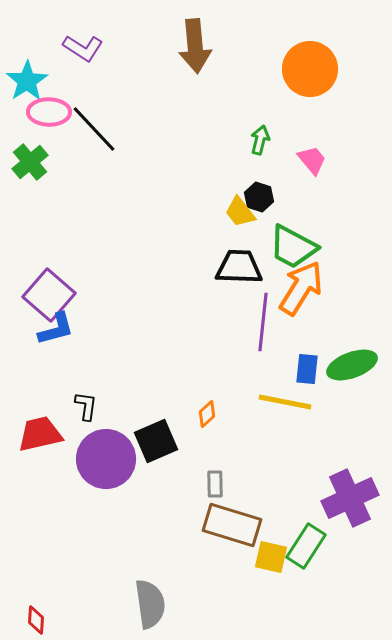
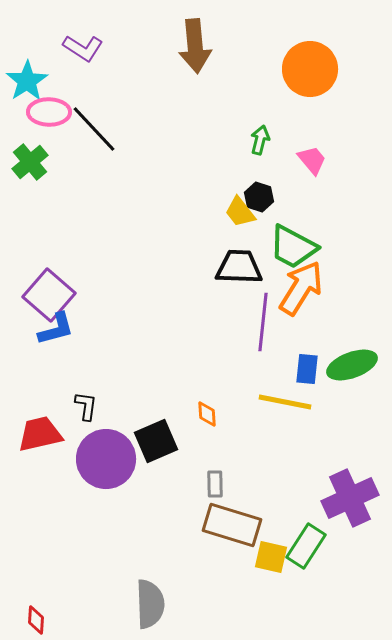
orange diamond: rotated 52 degrees counterclockwise
gray semicircle: rotated 6 degrees clockwise
